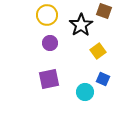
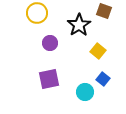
yellow circle: moved 10 px left, 2 px up
black star: moved 2 px left
yellow square: rotated 14 degrees counterclockwise
blue square: rotated 16 degrees clockwise
